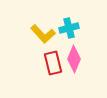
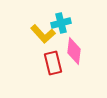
cyan cross: moved 8 px left, 5 px up
pink diamond: moved 8 px up; rotated 16 degrees counterclockwise
